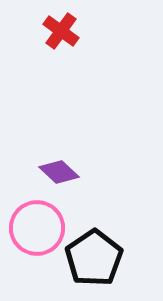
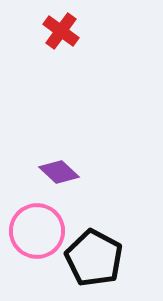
pink circle: moved 3 px down
black pentagon: rotated 10 degrees counterclockwise
